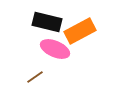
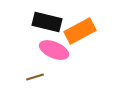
pink ellipse: moved 1 px left, 1 px down
brown line: rotated 18 degrees clockwise
